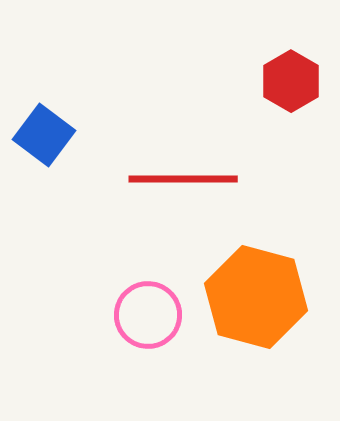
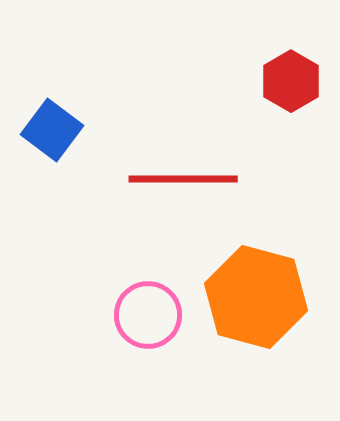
blue square: moved 8 px right, 5 px up
